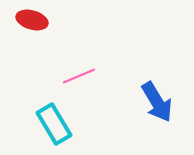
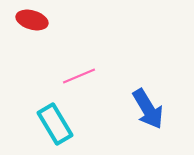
blue arrow: moved 9 px left, 7 px down
cyan rectangle: moved 1 px right
